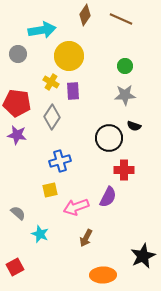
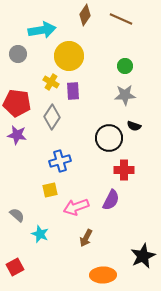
purple semicircle: moved 3 px right, 3 px down
gray semicircle: moved 1 px left, 2 px down
